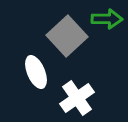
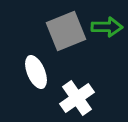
green arrow: moved 8 px down
gray square: moved 1 px left, 5 px up; rotated 21 degrees clockwise
